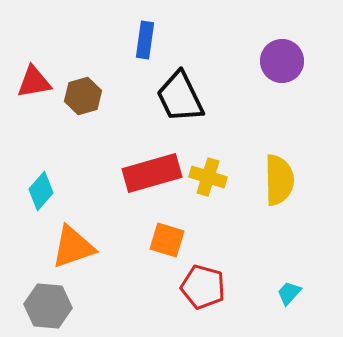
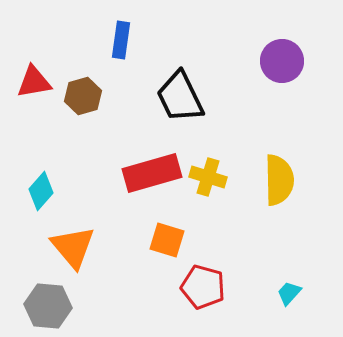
blue rectangle: moved 24 px left
orange triangle: rotated 51 degrees counterclockwise
